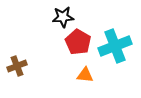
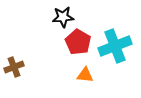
brown cross: moved 3 px left, 1 px down
